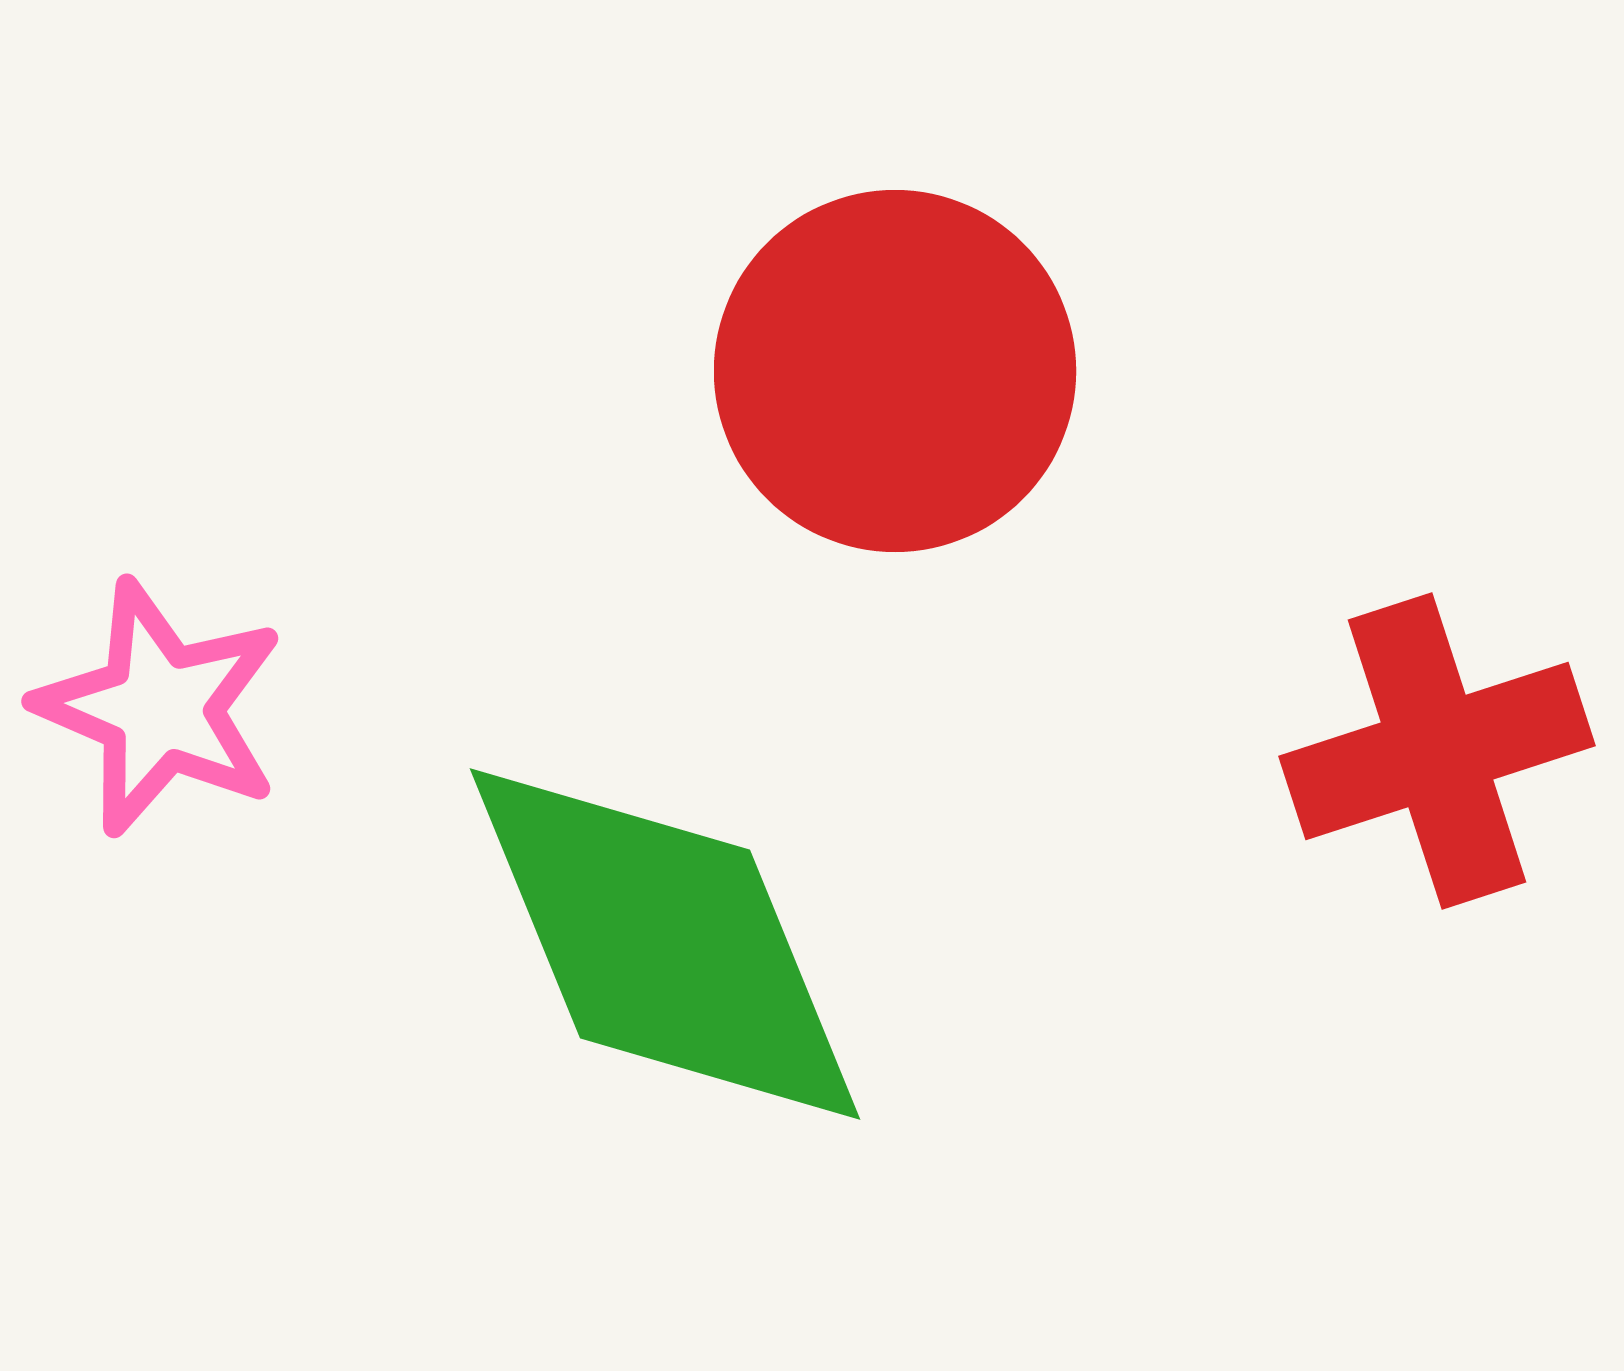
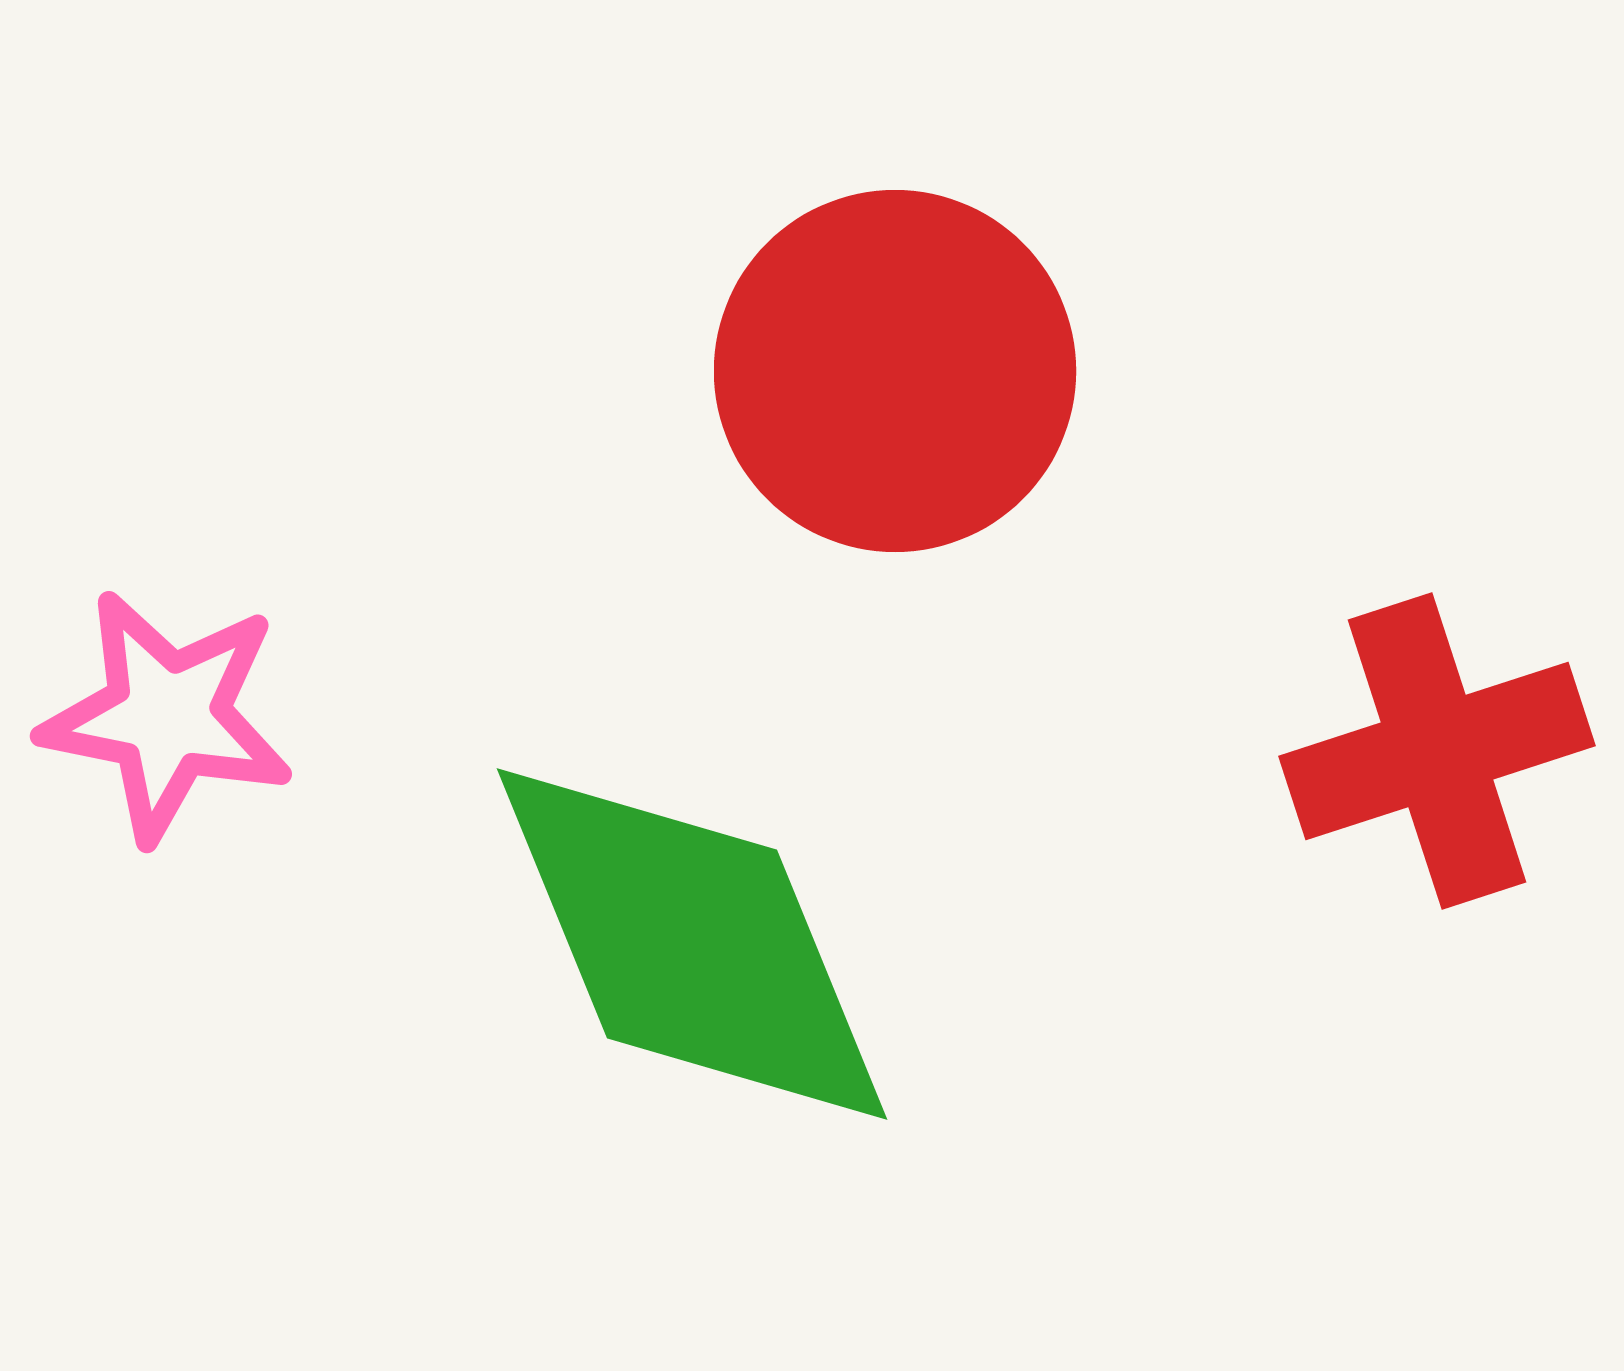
pink star: moved 7 px right, 8 px down; rotated 12 degrees counterclockwise
green diamond: moved 27 px right
